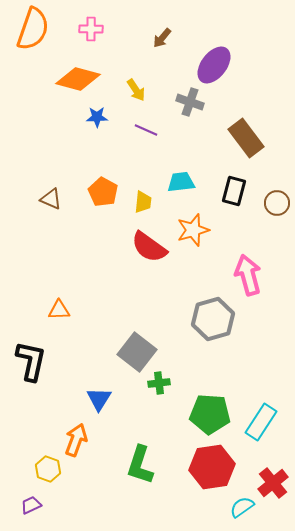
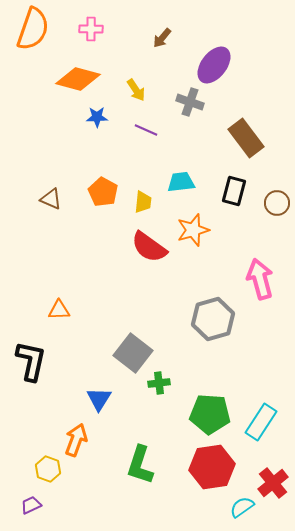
pink arrow: moved 12 px right, 4 px down
gray square: moved 4 px left, 1 px down
